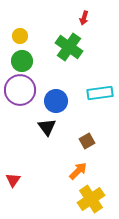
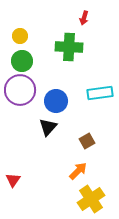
green cross: rotated 32 degrees counterclockwise
black triangle: moved 1 px right; rotated 18 degrees clockwise
